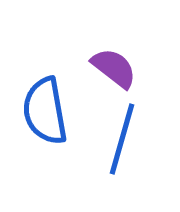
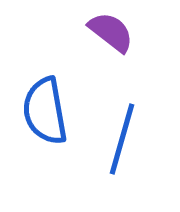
purple semicircle: moved 3 px left, 36 px up
